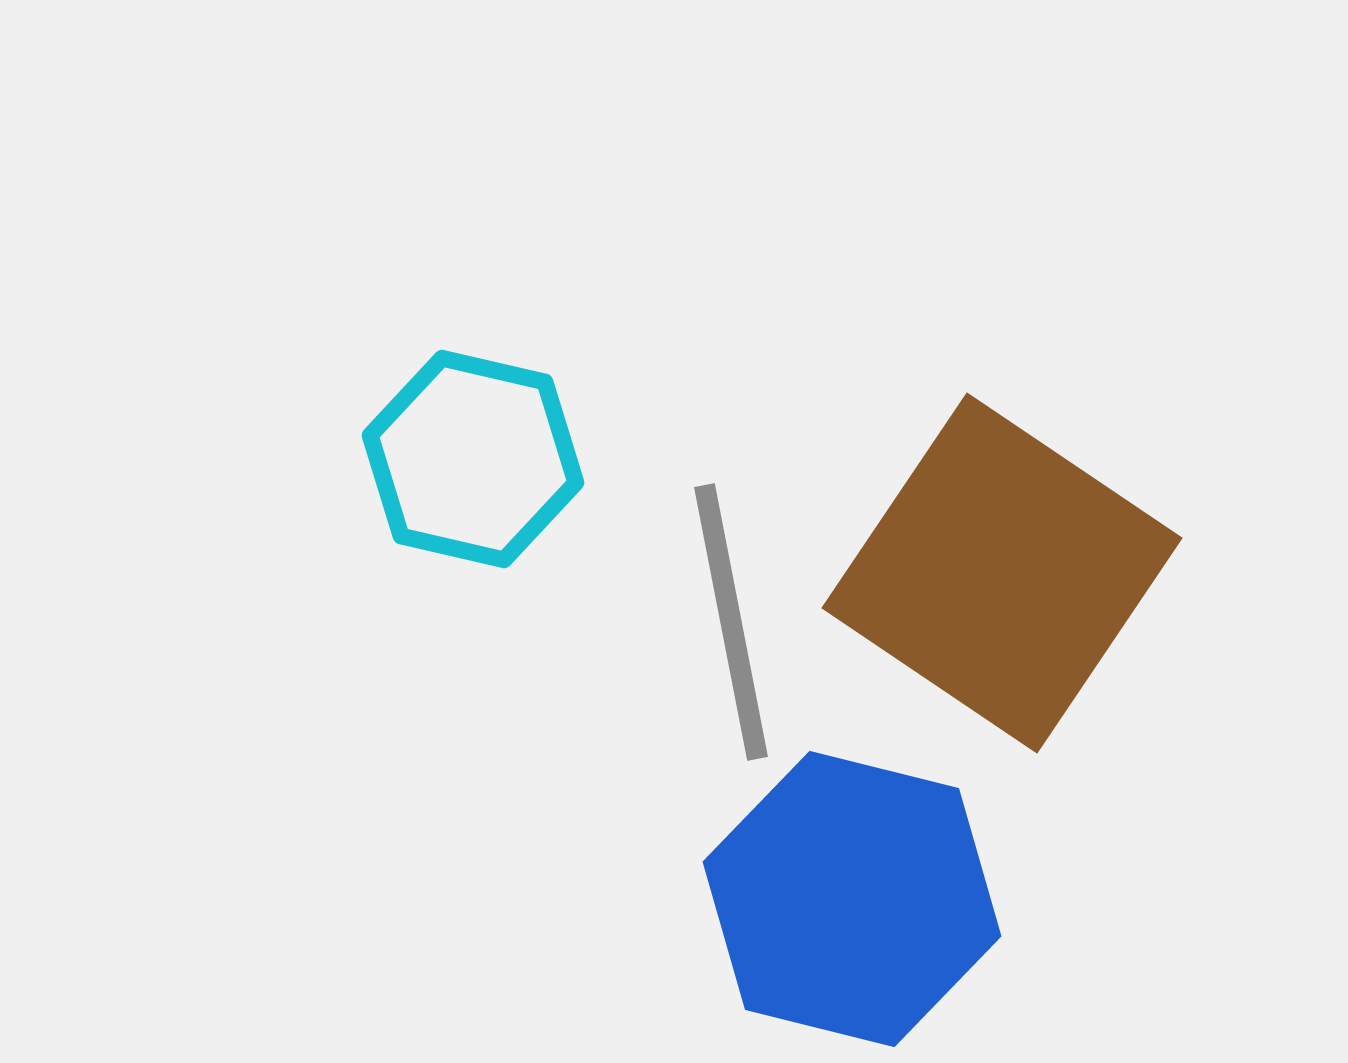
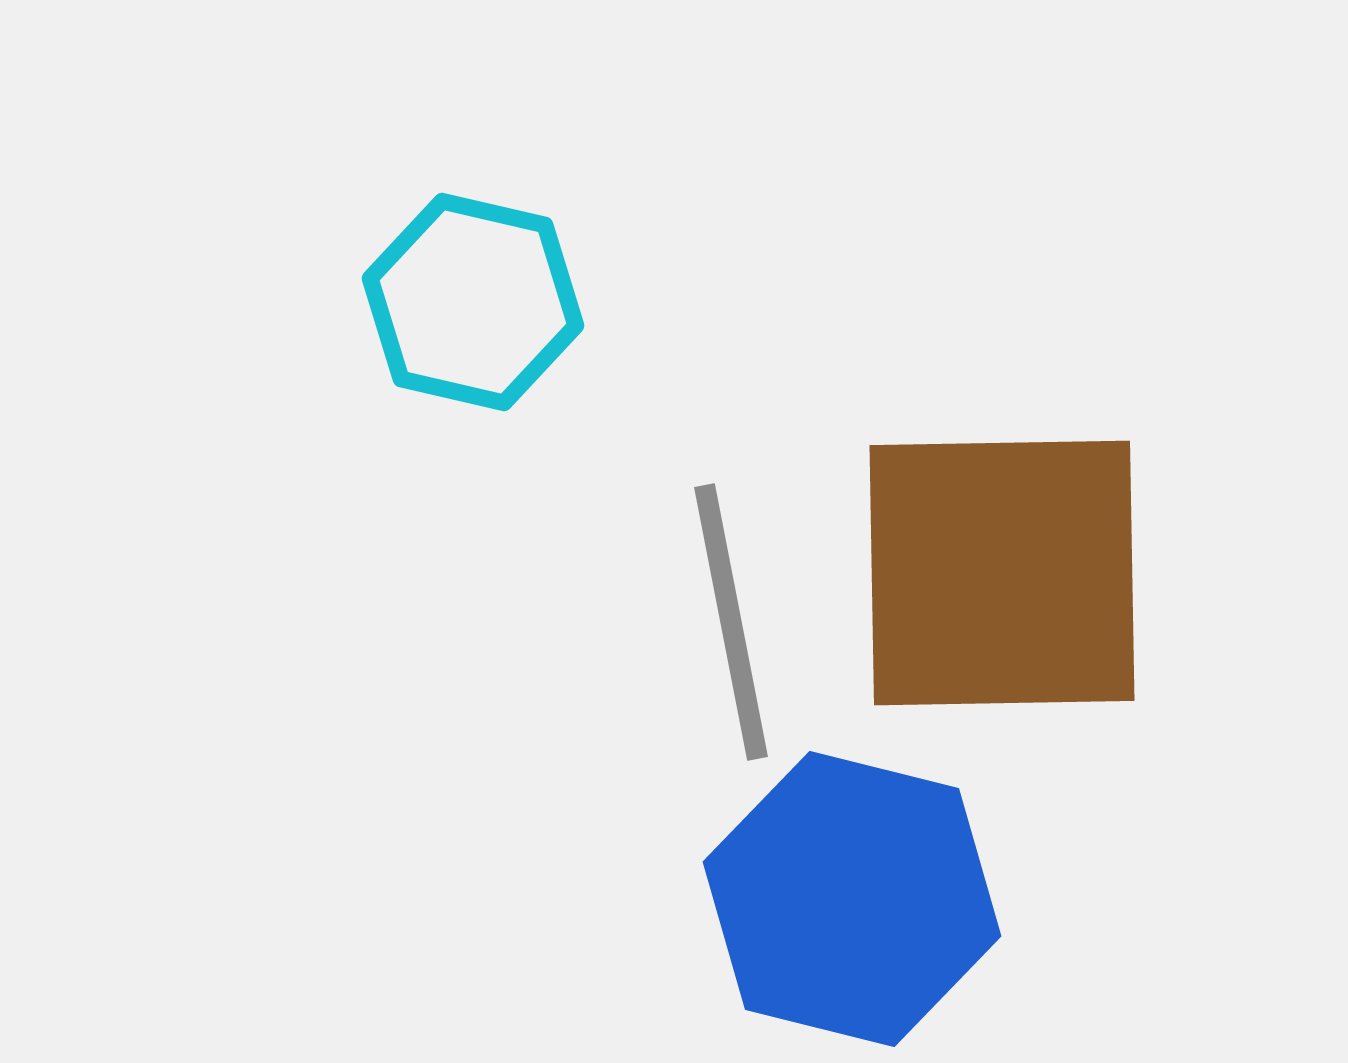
cyan hexagon: moved 157 px up
brown square: rotated 35 degrees counterclockwise
